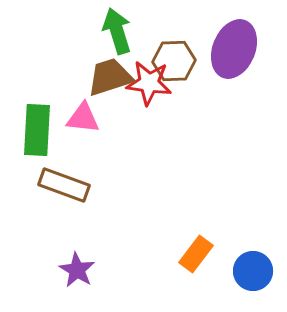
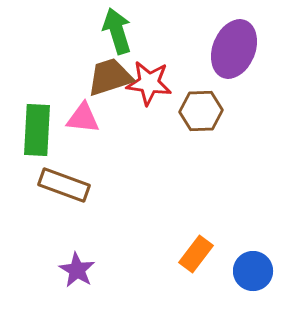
brown hexagon: moved 27 px right, 50 px down
